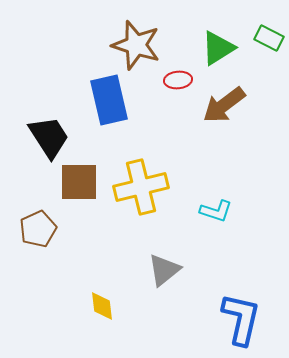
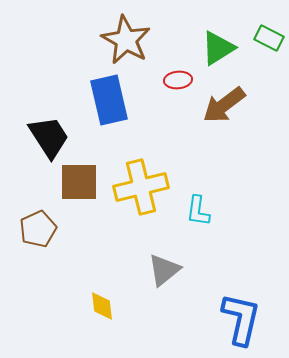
brown star: moved 10 px left, 5 px up; rotated 12 degrees clockwise
cyan L-shape: moved 18 px left; rotated 80 degrees clockwise
